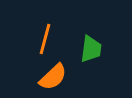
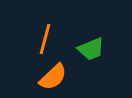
green trapezoid: rotated 60 degrees clockwise
